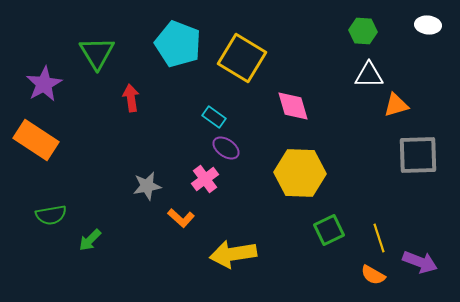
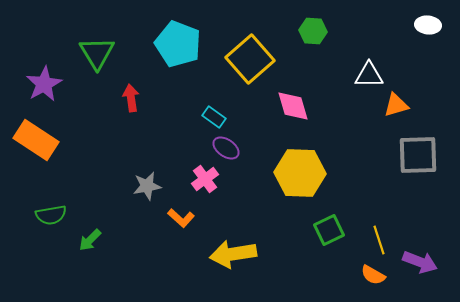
green hexagon: moved 50 px left
yellow square: moved 8 px right, 1 px down; rotated 18 degrees clockwise
yellow line: moved 2 px down
